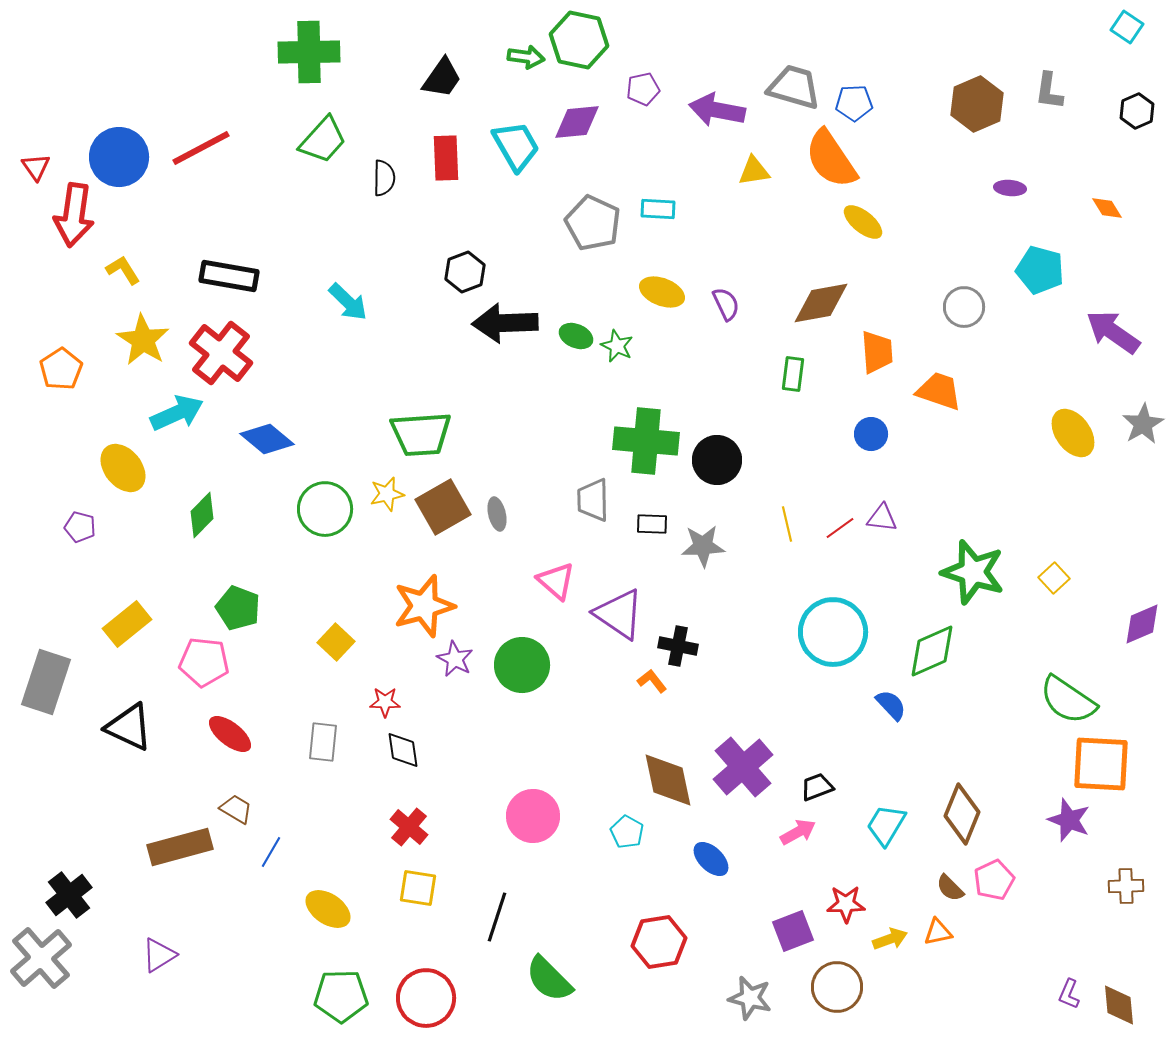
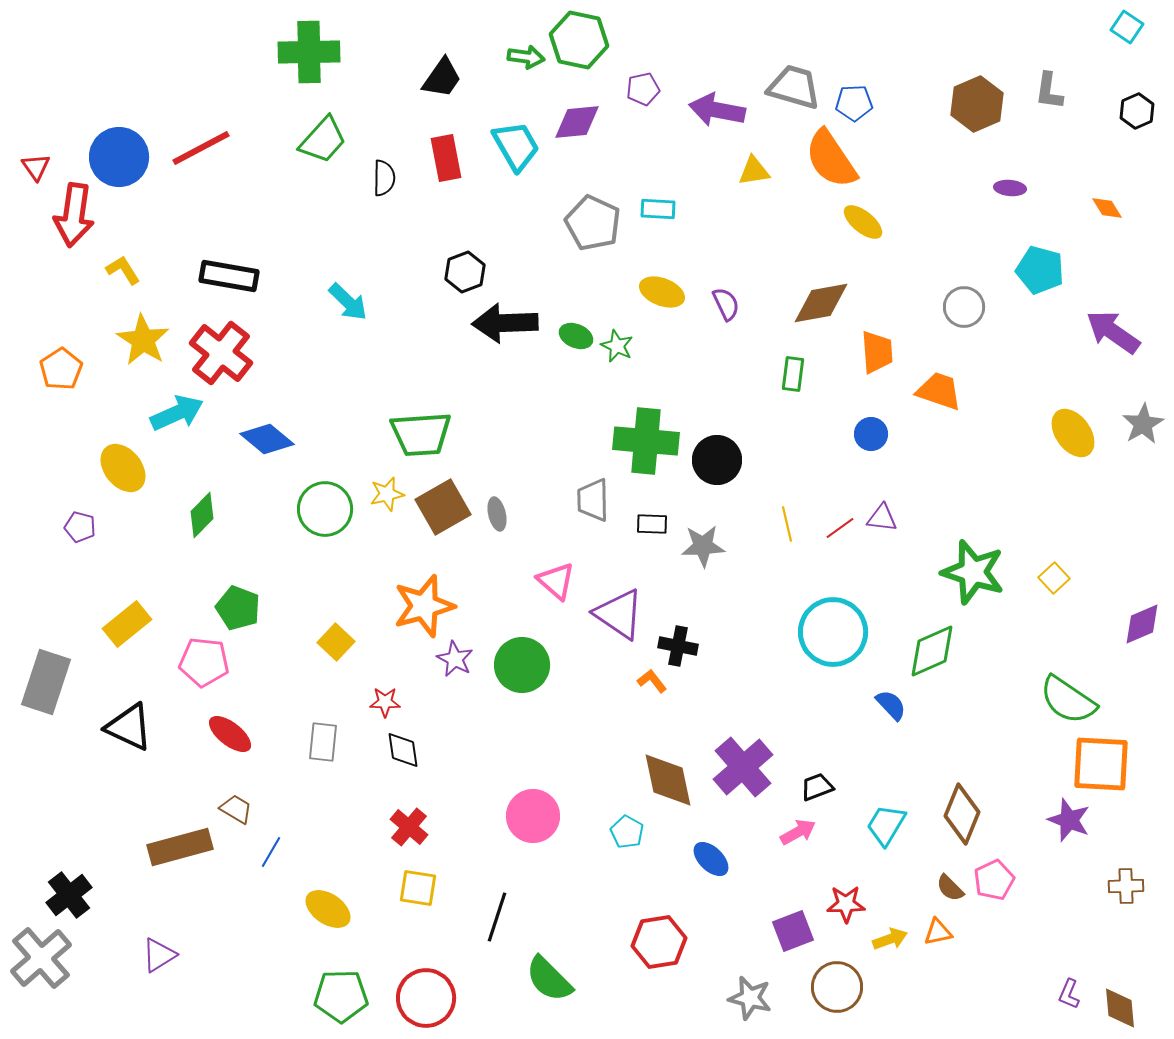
red rectangle at (446, 158): rotated 9 degrees counterclockwise
brown diamond at (1119, 1005): moved 1 px right, 3 px down
